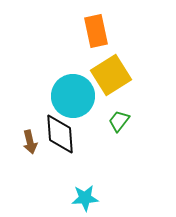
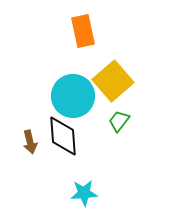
orange rectangle: moved 13 px left
yellow square: moved 2 px right, 6 px down; rotated 9 degrees counterclockwise
black diamond: moved 3 px right, 2 px down
cyan star: moved 1 px left, 5 px up
